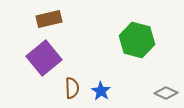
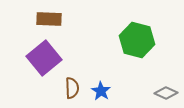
brown rectangle: rotated 15 degrees clockwise
